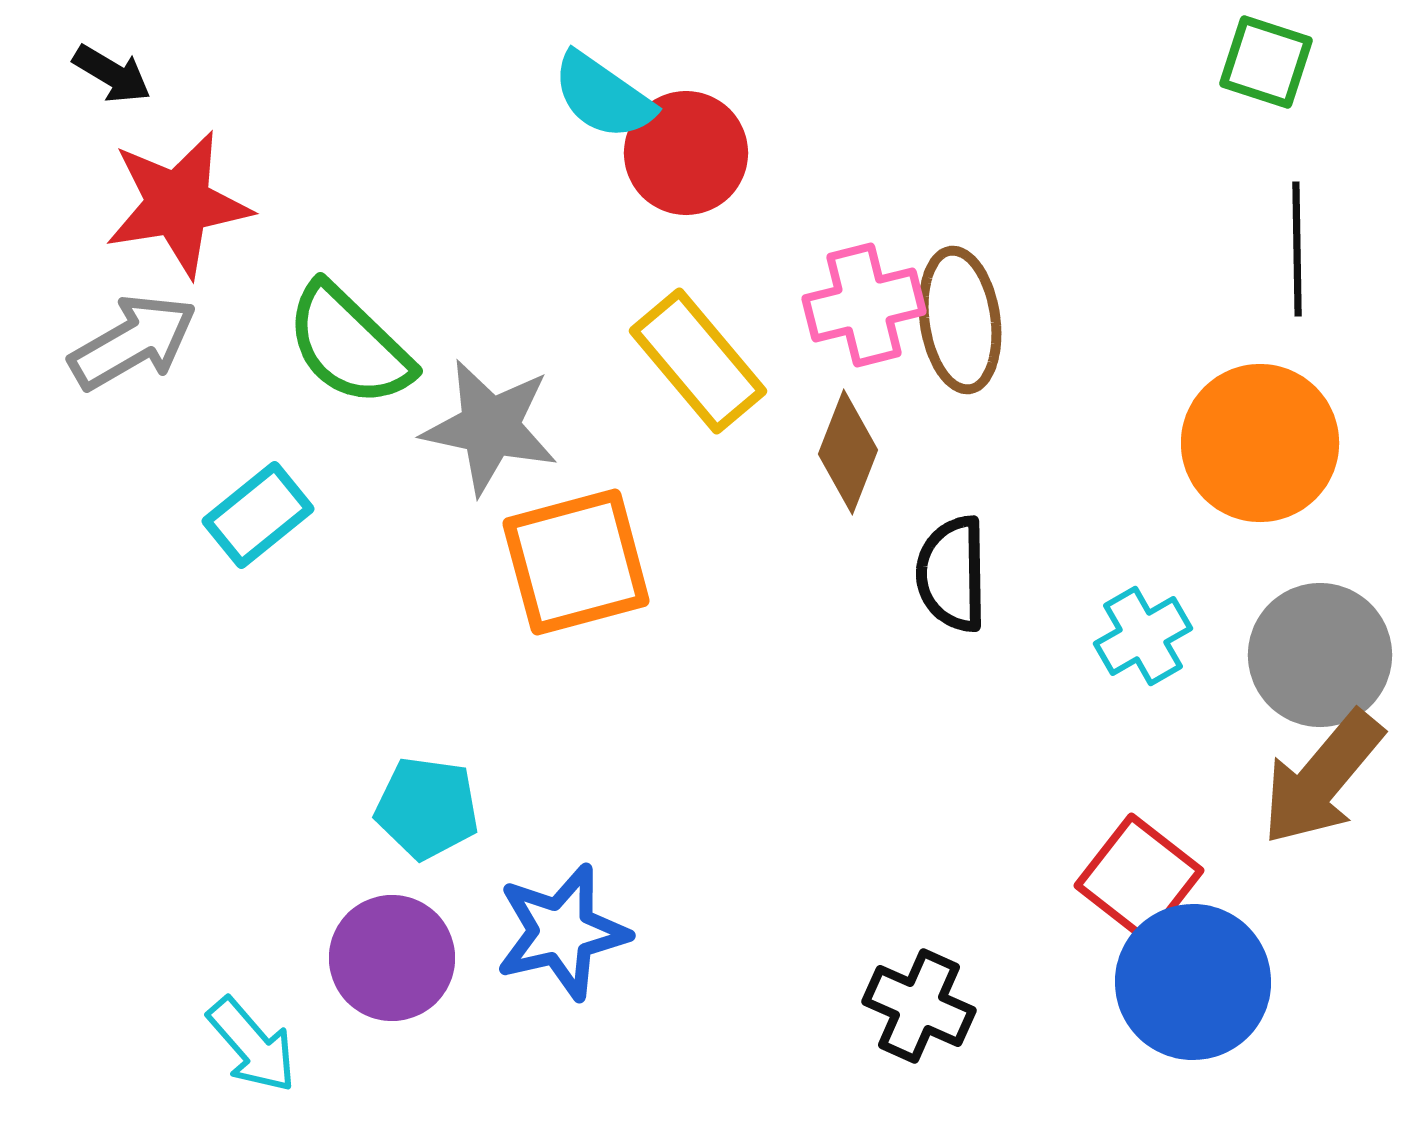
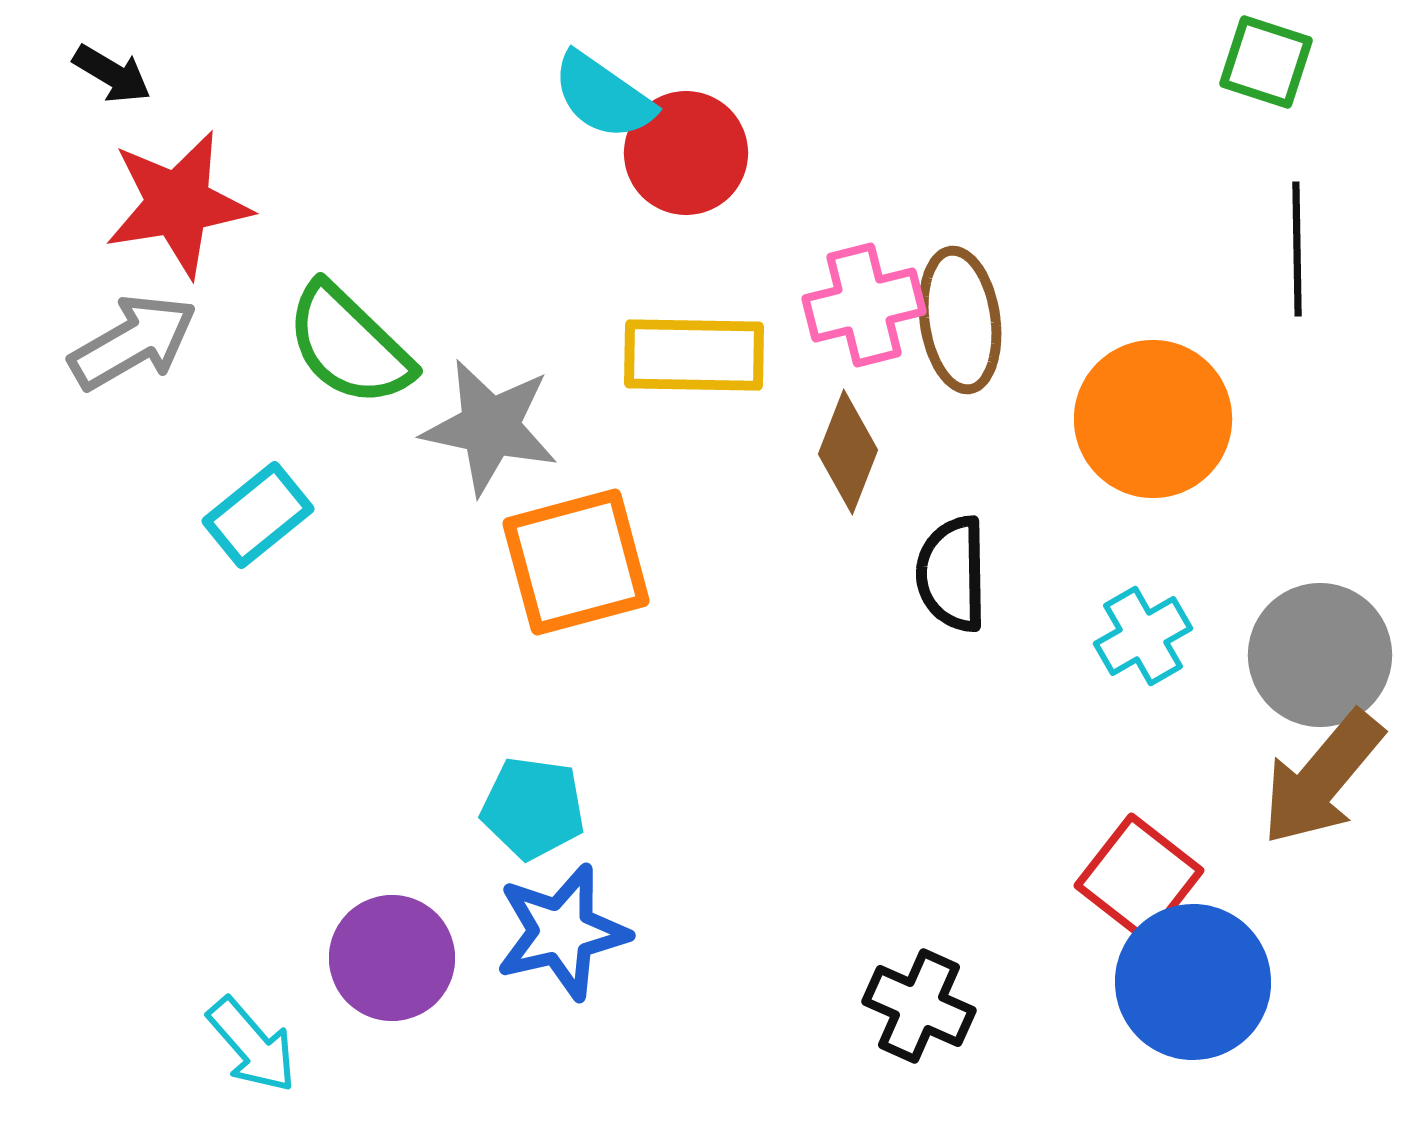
yellow rectangle: moved 4 px left, 6 px up; rotated 49 degrees counterclockwise
orange circle: moved 107 px left, 24 px up
cyan pentagon: moved 106 px right
